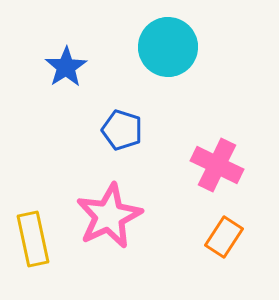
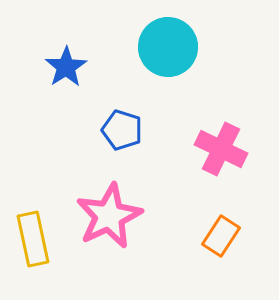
pink cross: moved 4 px right, 16 px up
orange rectangle: moved 3 px left, 1 px up
